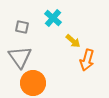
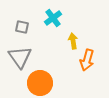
cyan cross: rotated 12 degrees clockwise
yellow arrow: rotated 140 degrees counterclockwise
orange circle: moved 7 px right
